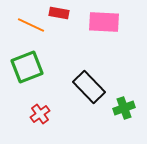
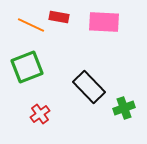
red rectangle: moved 4 px down
